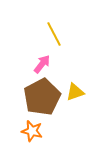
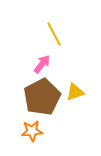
orange star: rotated 20 degrees counterclockwise
